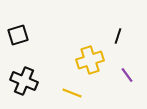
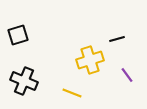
black line: moved 1 px left, 3 px down; rotated 56 degrees clockwise
